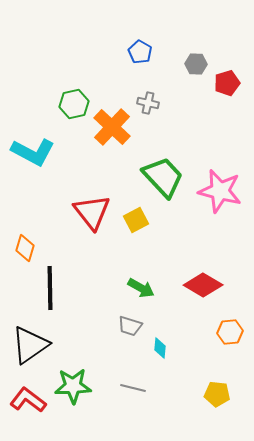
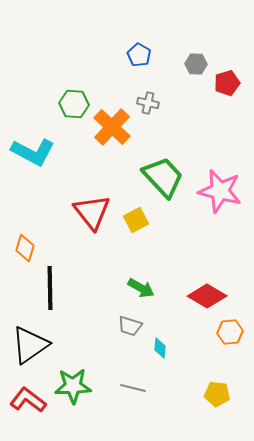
blue pentagon: moved 1 px left, 3 px down
green hexagon: rotated 16 degrees clockwise
red diamond: moved 4 px right, 11 px down
